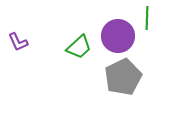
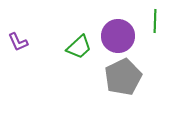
green line: moved 8 px right, 3 px down
